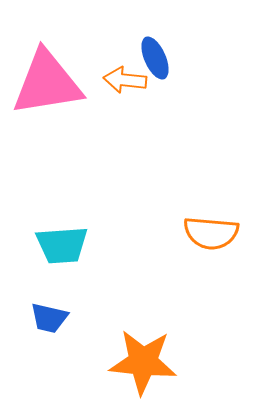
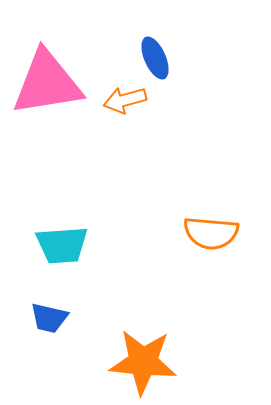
orange arrow: moved 20 px down; rotated 21 degrees counterclockwise
